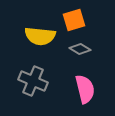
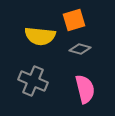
gray diamond: rotated 15 degrees counterclockwise
